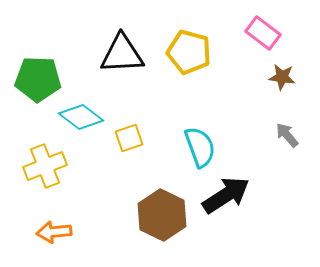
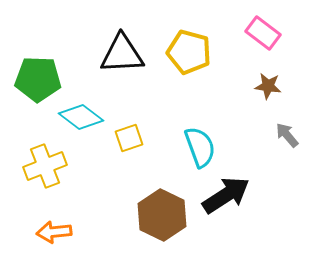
brown star: moved 14 px left, 9 px down
